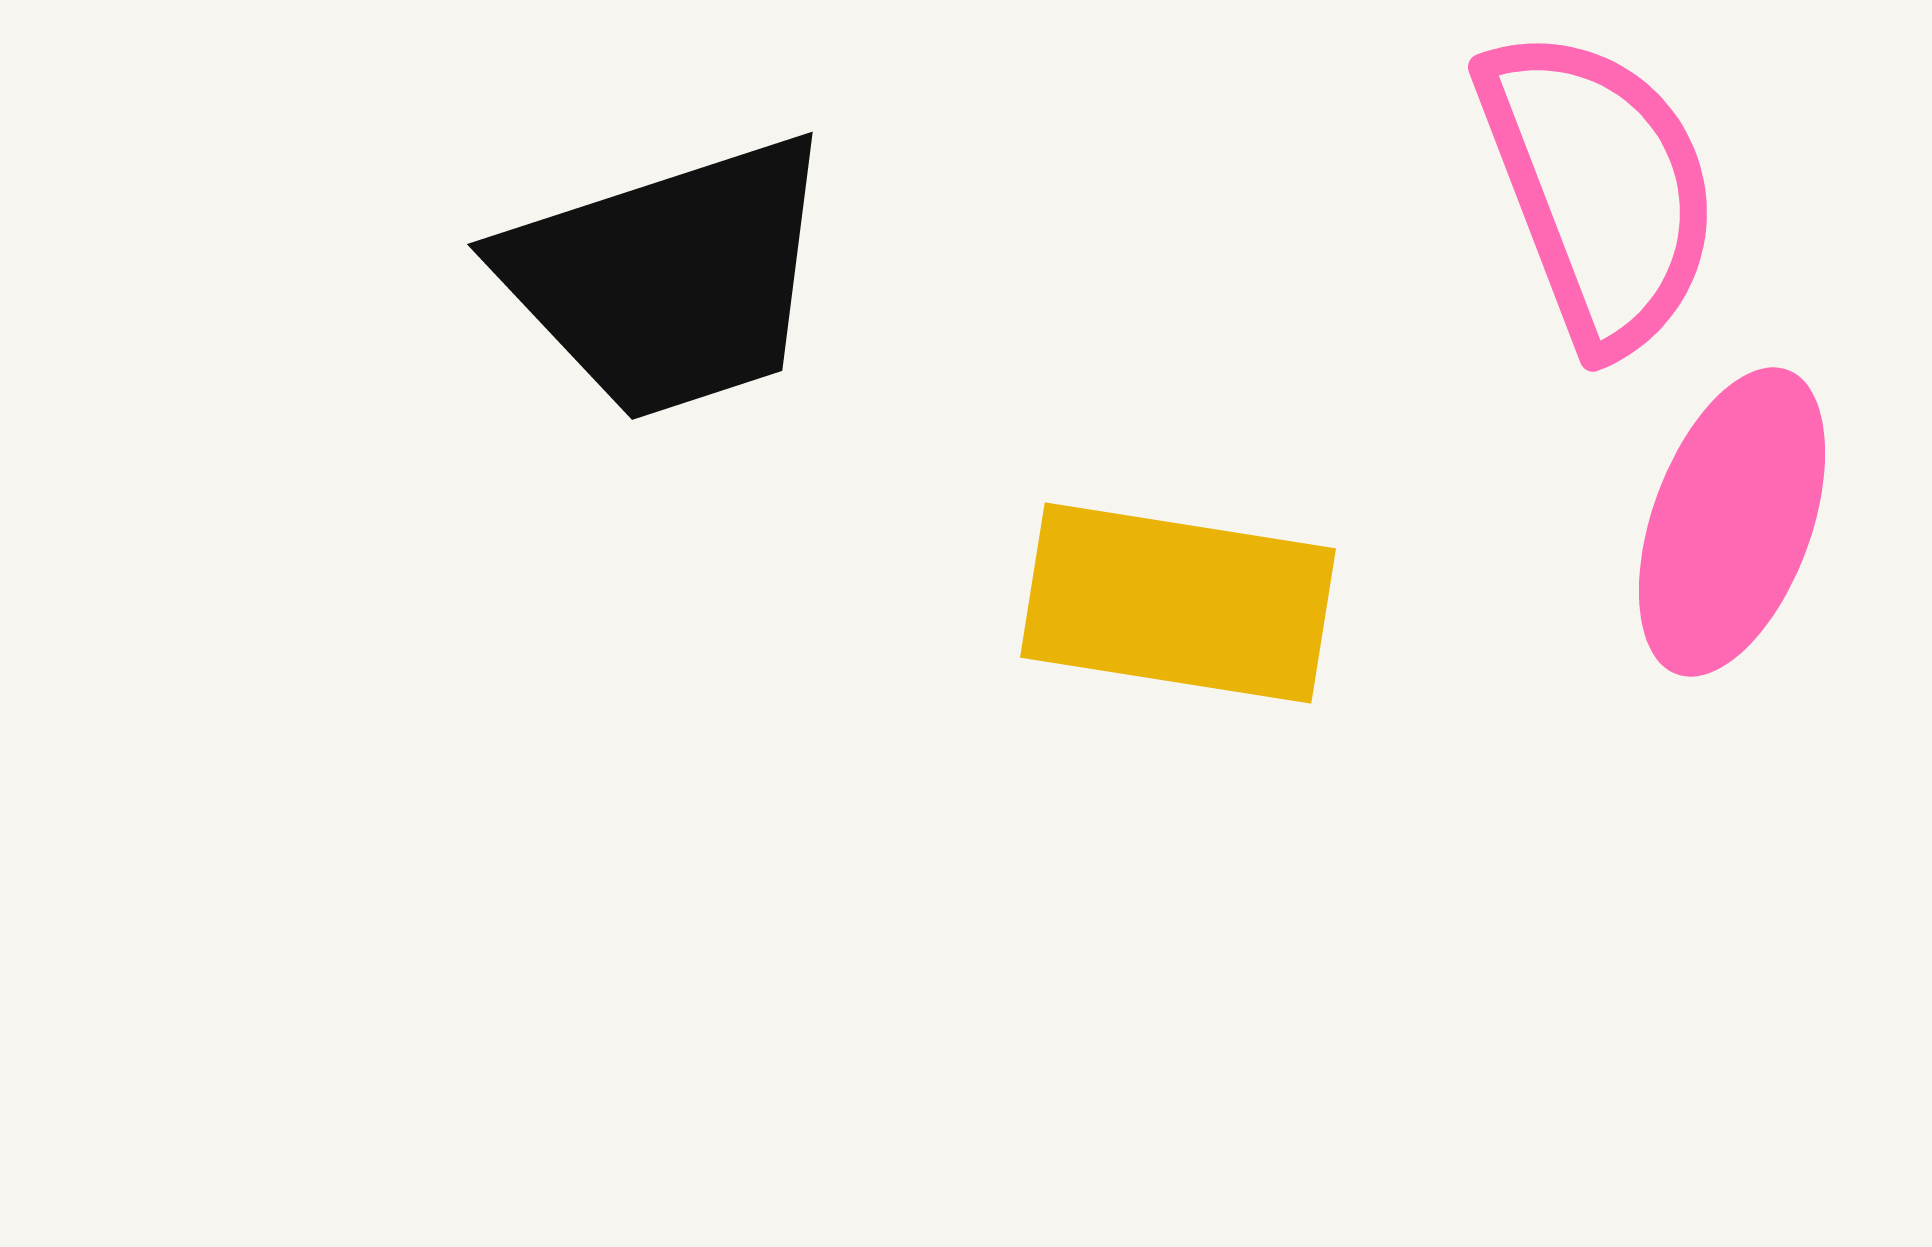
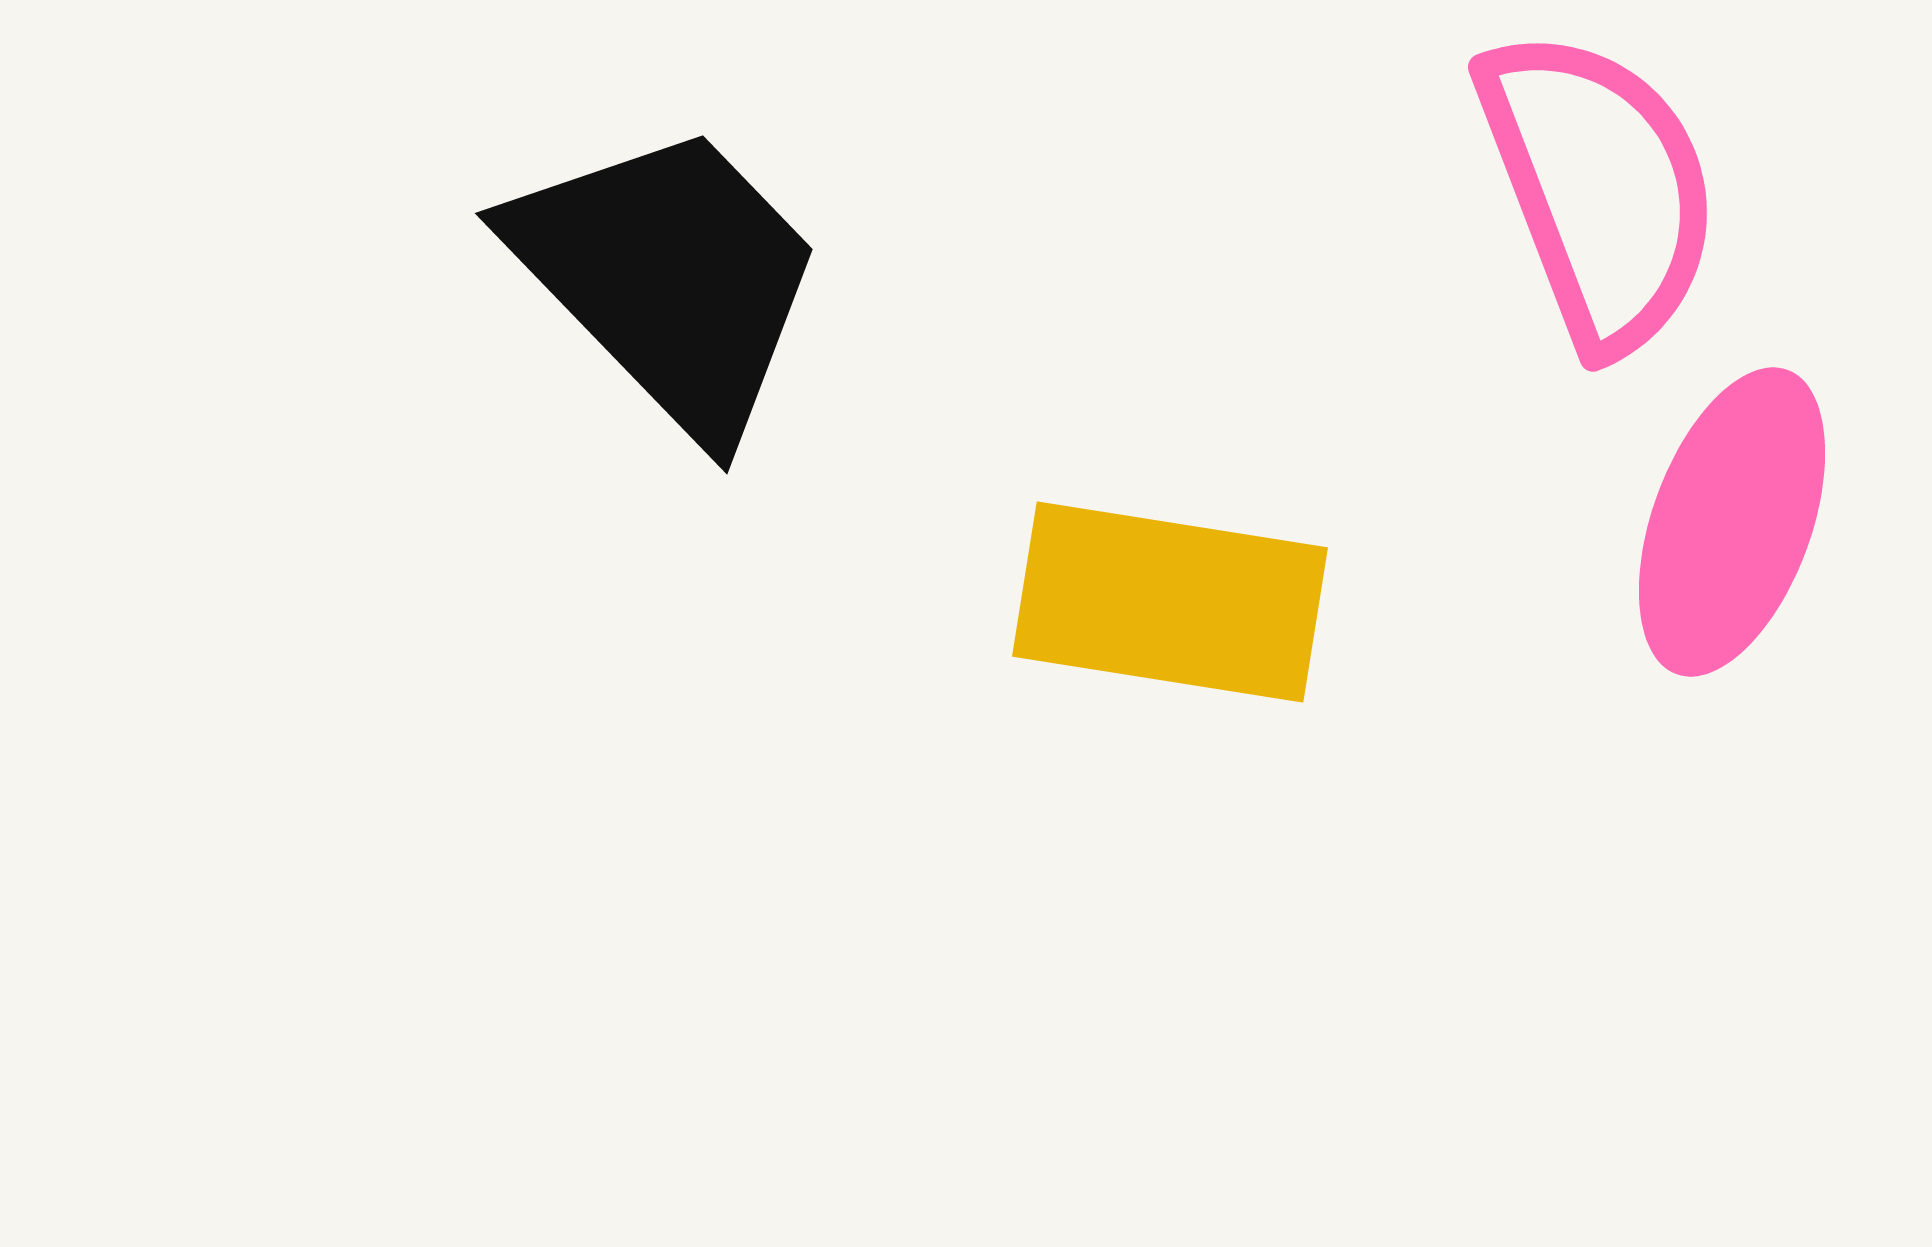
black trapezoid: rotated 116 degrees counterclockwise
yellow rectangle: moved 8 px left, 1 px up
